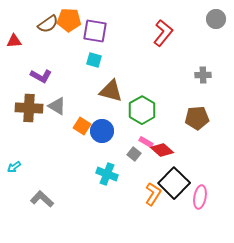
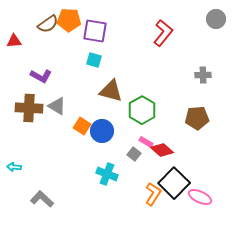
cyan arrow: rotated 40 degrees clockwise
pink ellipse: rotated 75 degrees counterclockwise
